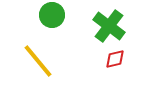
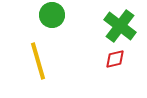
green cross: moved 11 px right
yellow line: rotated 24 degrees clockwise
